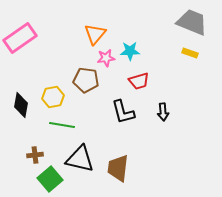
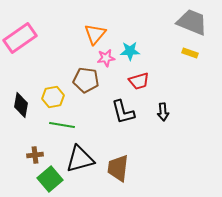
black triangle: rotated 28 degrees counterclockwise
